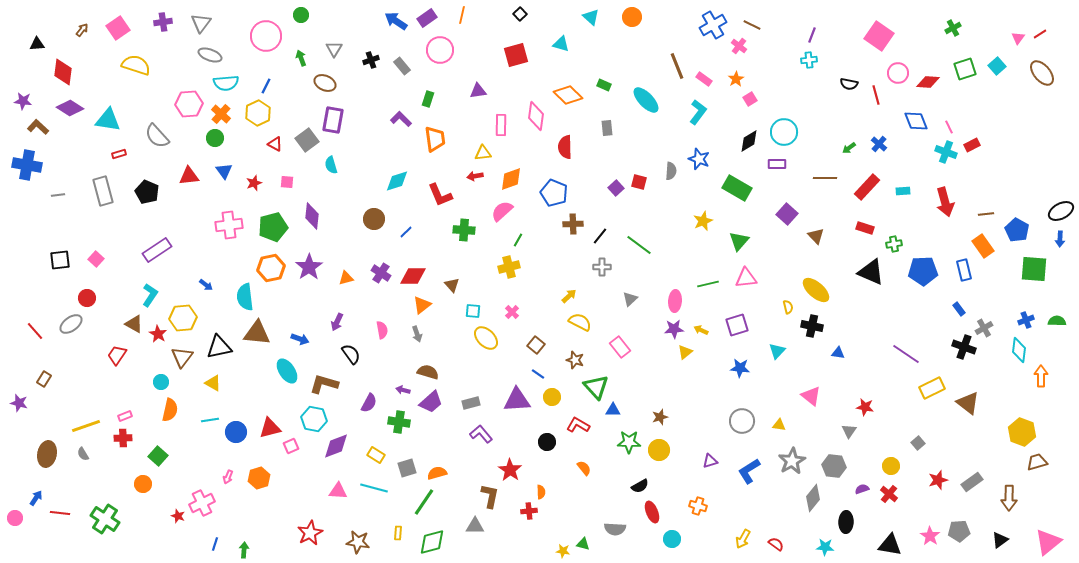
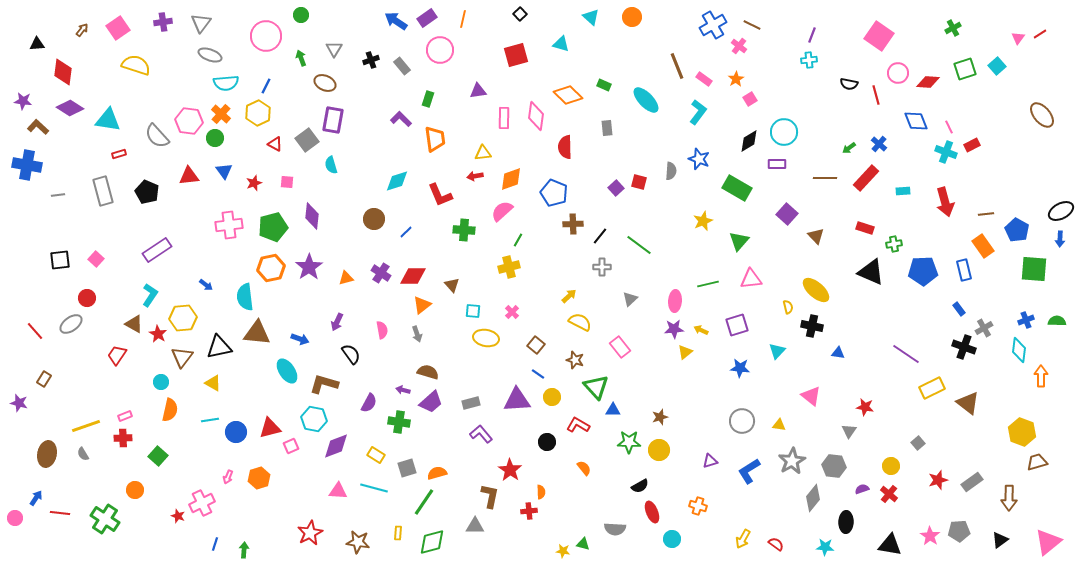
orange line at (462, 15): moved 1 px right, 4 px down
brown ellipse at (1042, 73): moved 42 px down
pink hexagon at (189, 104): moved 17 px down; rotated 12 degrees clockwise
pink rectangle at (501, 125): moved 3 px right, 7 px up
red rectangle at (867, 187): moved 1 px left, 9 px up
pink triangle at (746, 278): moved 5 px right, 1 px down
yellow ellipse at (486, 338): rotated 35 degrees counterclockwise
orange circle at (143, 484): moved 8 px left, 6 px down
